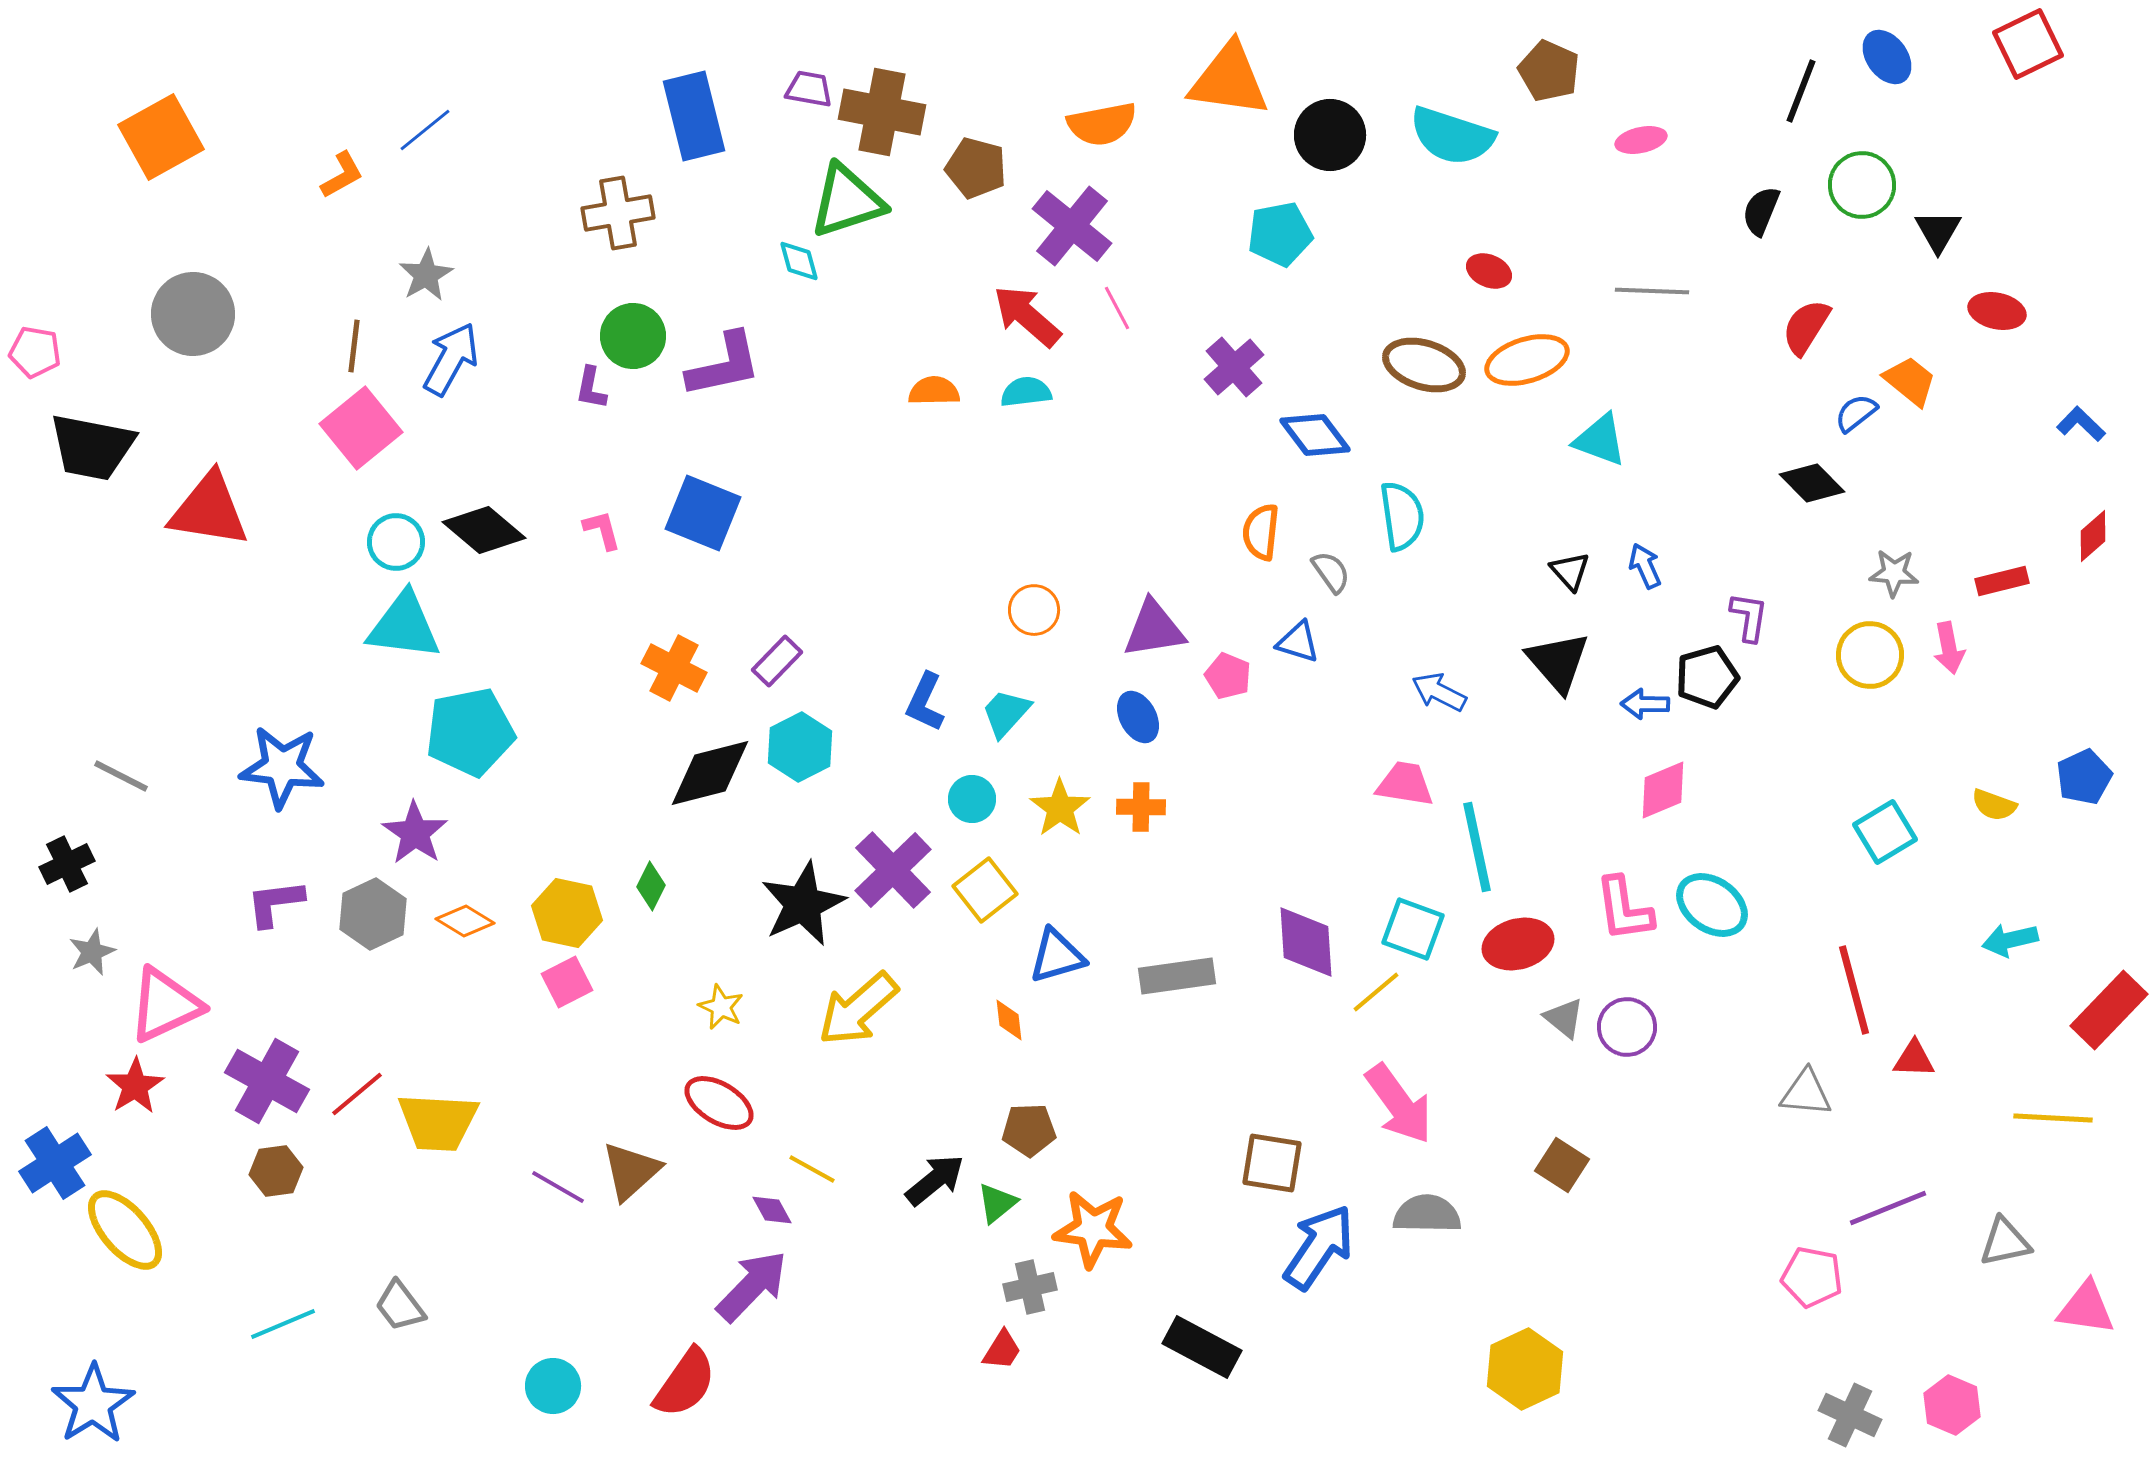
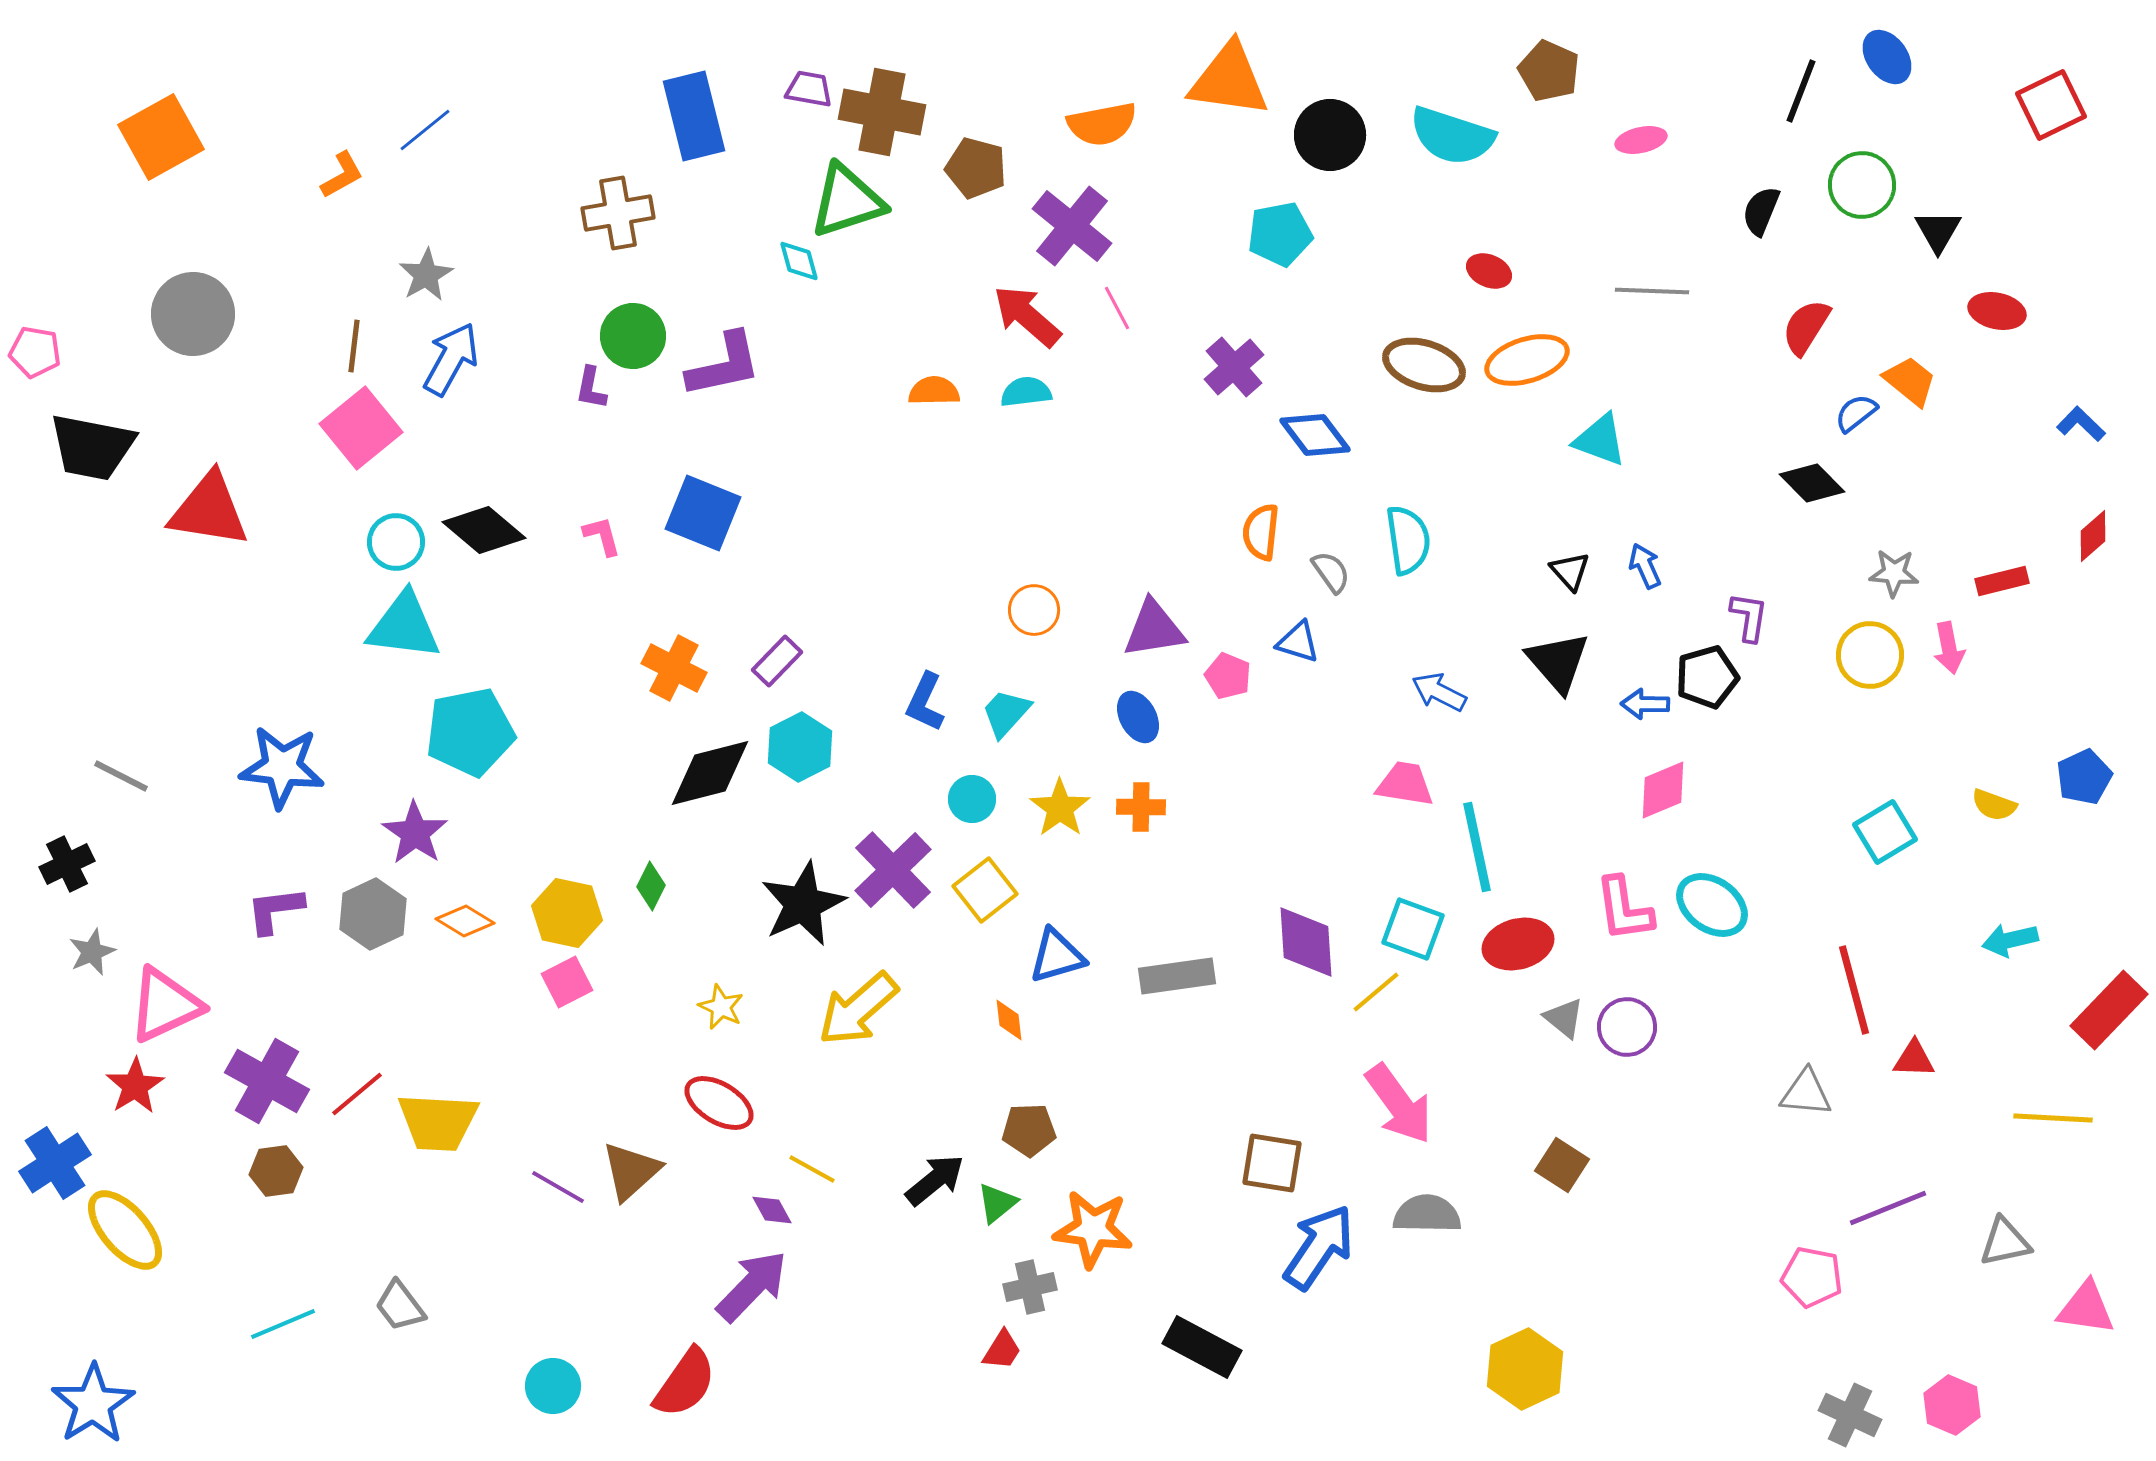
red square at (2028, 44): moved 23 px right, 61 px down
cyan semicircle at (1402, 516): moved 6 px right, 24 px down
pink L-shape at (602, 530): moved 6 px down
purple L-shape at (275, 903): moved 7 px down
